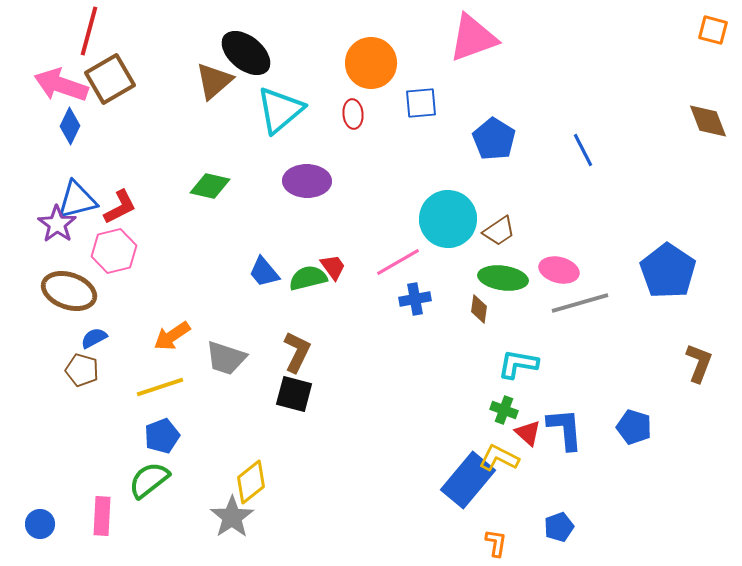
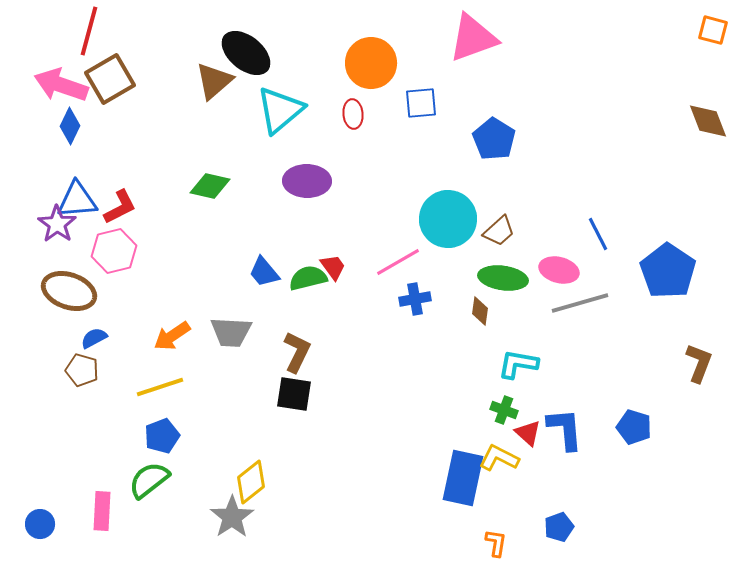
blue line at (583, 150): moved 15 px right, 84 px down
blue triangle at (77, 200): rotated 9 degrees clockwise
brown trapezoid at (499, 231): rotated 8 degrees counterclockwise
brown diamond at (479, 309): moved 1 px right, 2 px down
gray trapezoid at (226, 358): moved 5 px right, 26 px up; rotated 15 degrees counterclockwise
black square at (294, 394): rotated 6 degrees counterclockwise
blue rectangle at (468, 480): moved 5 px left, 2 px up; rotated 28 degrees counterclockwise
pink rectangle at (102, 516): moved 5 px up
